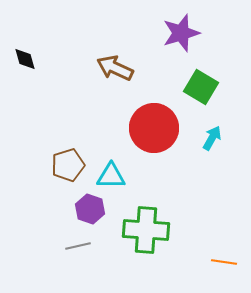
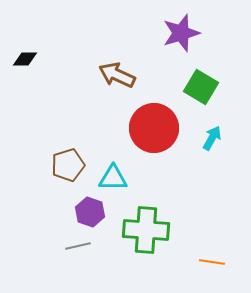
black diamond: rotated 75 degrees counterclockwise
brown arrow: moved 2 px right, 7 px down
cyan triangle: moved 2 px right, 2 px down
purple hexagon: moved 3 px down
orange line: moved 12 px left
